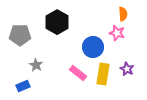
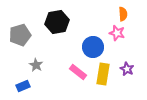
black hexagon: rotated 20 degrees clockwise
gray pentagon: rotated 15 degrees counterclockwise
pink rectangle: moved 1 px up
